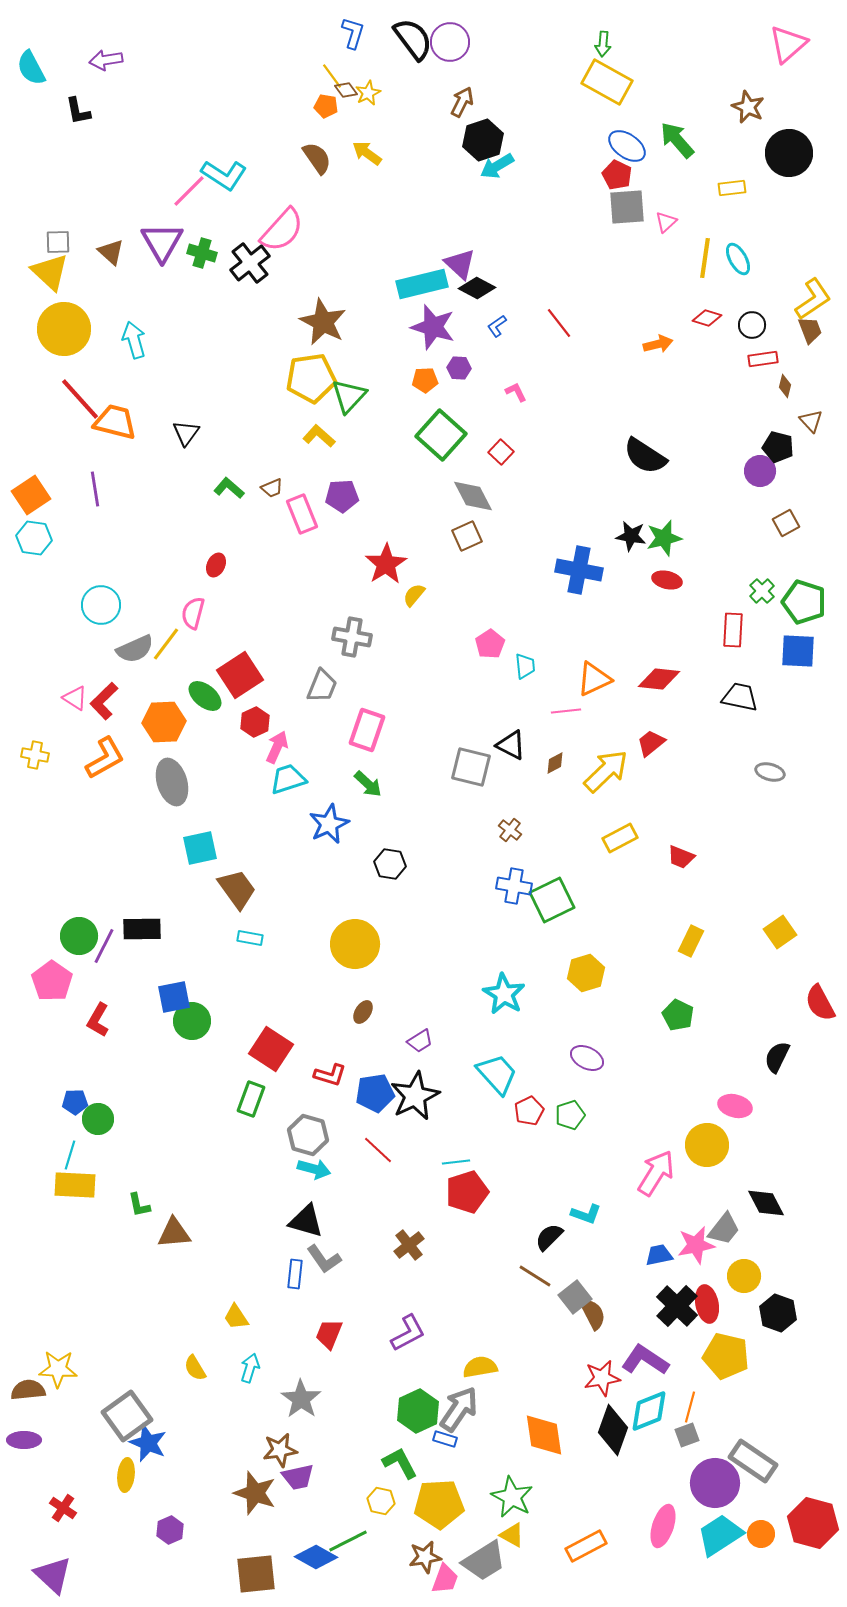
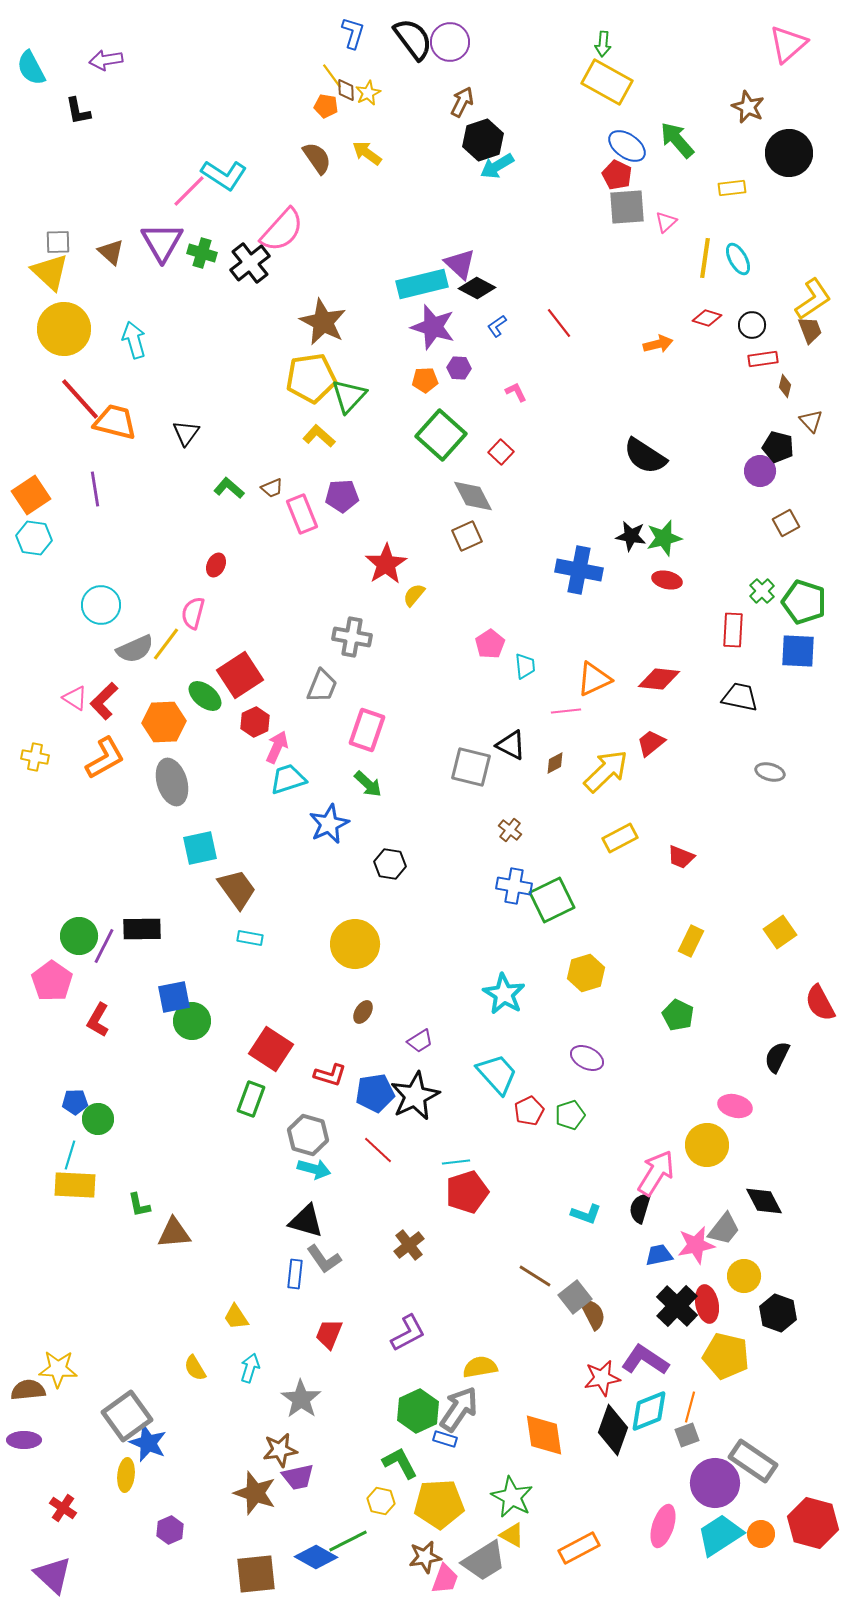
brown diamond at (346, 90): rotated 35 degrees clockwise
yellow cross at (35, 755): moved 2 px down
black diamond at (766, 1203): moved 2 px left, 2 px up
black semicircle at (549, 1237): moved 91 px right, 29 px up; rotated 28 degrees counterclockwise
orange rectangle at (586, 1546): moved 7 px left, 2 px down
